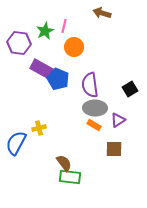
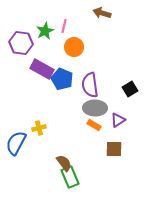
purple hexagon: moved 2 px right
blue pentagon: moved 4 px right
green rectangle: rotated 60 degrees clockwise
